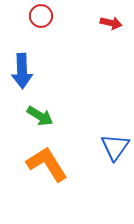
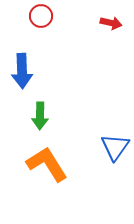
green arrow: rotated 60 degrees clockwise
